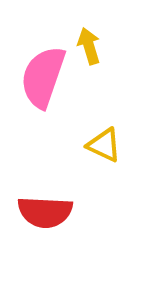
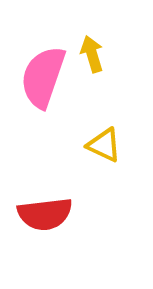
yellow arrow: moved 3 px right, 8 px down
red semicircle: moved 2 px down; rotated 10 degrees counterclockwise
